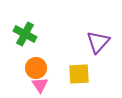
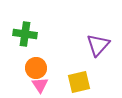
green cross: rotated 20 degrees counterclockwise
purple triangle: moved 3 px down
yellow square: moved 8 px down; rotated 10 degrees counterclockwise
